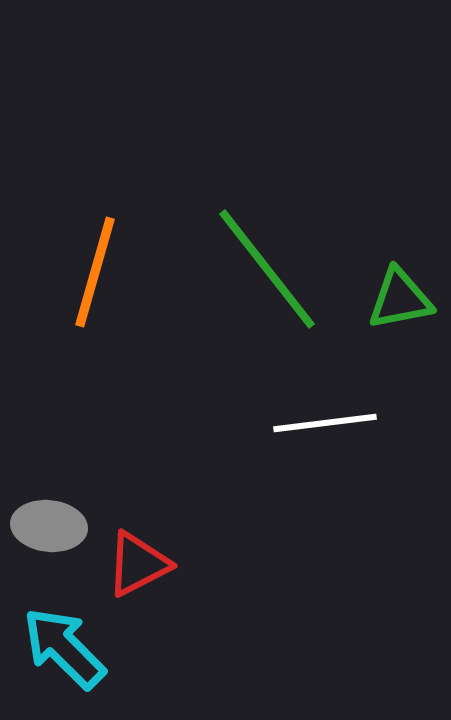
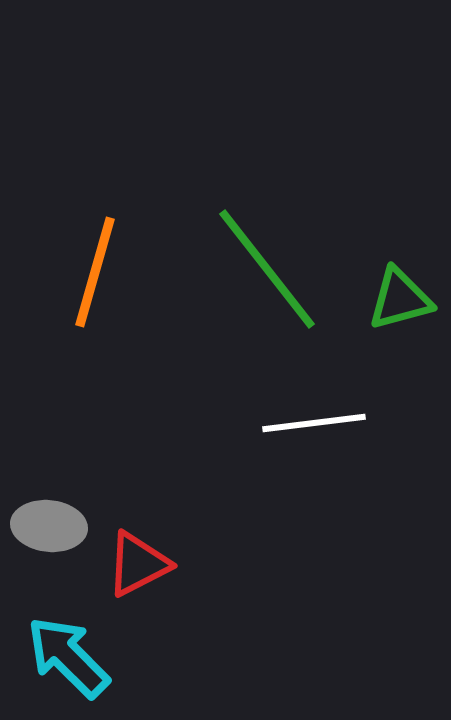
green triangle: rotated 4 degrees counterclockwise
white line: moved 11 px left
cyan arrow: moved 4 px right, 9 px down
